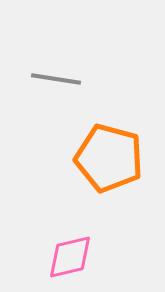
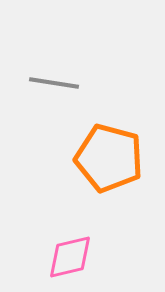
gray line: moved 2 px left, 4 px down
